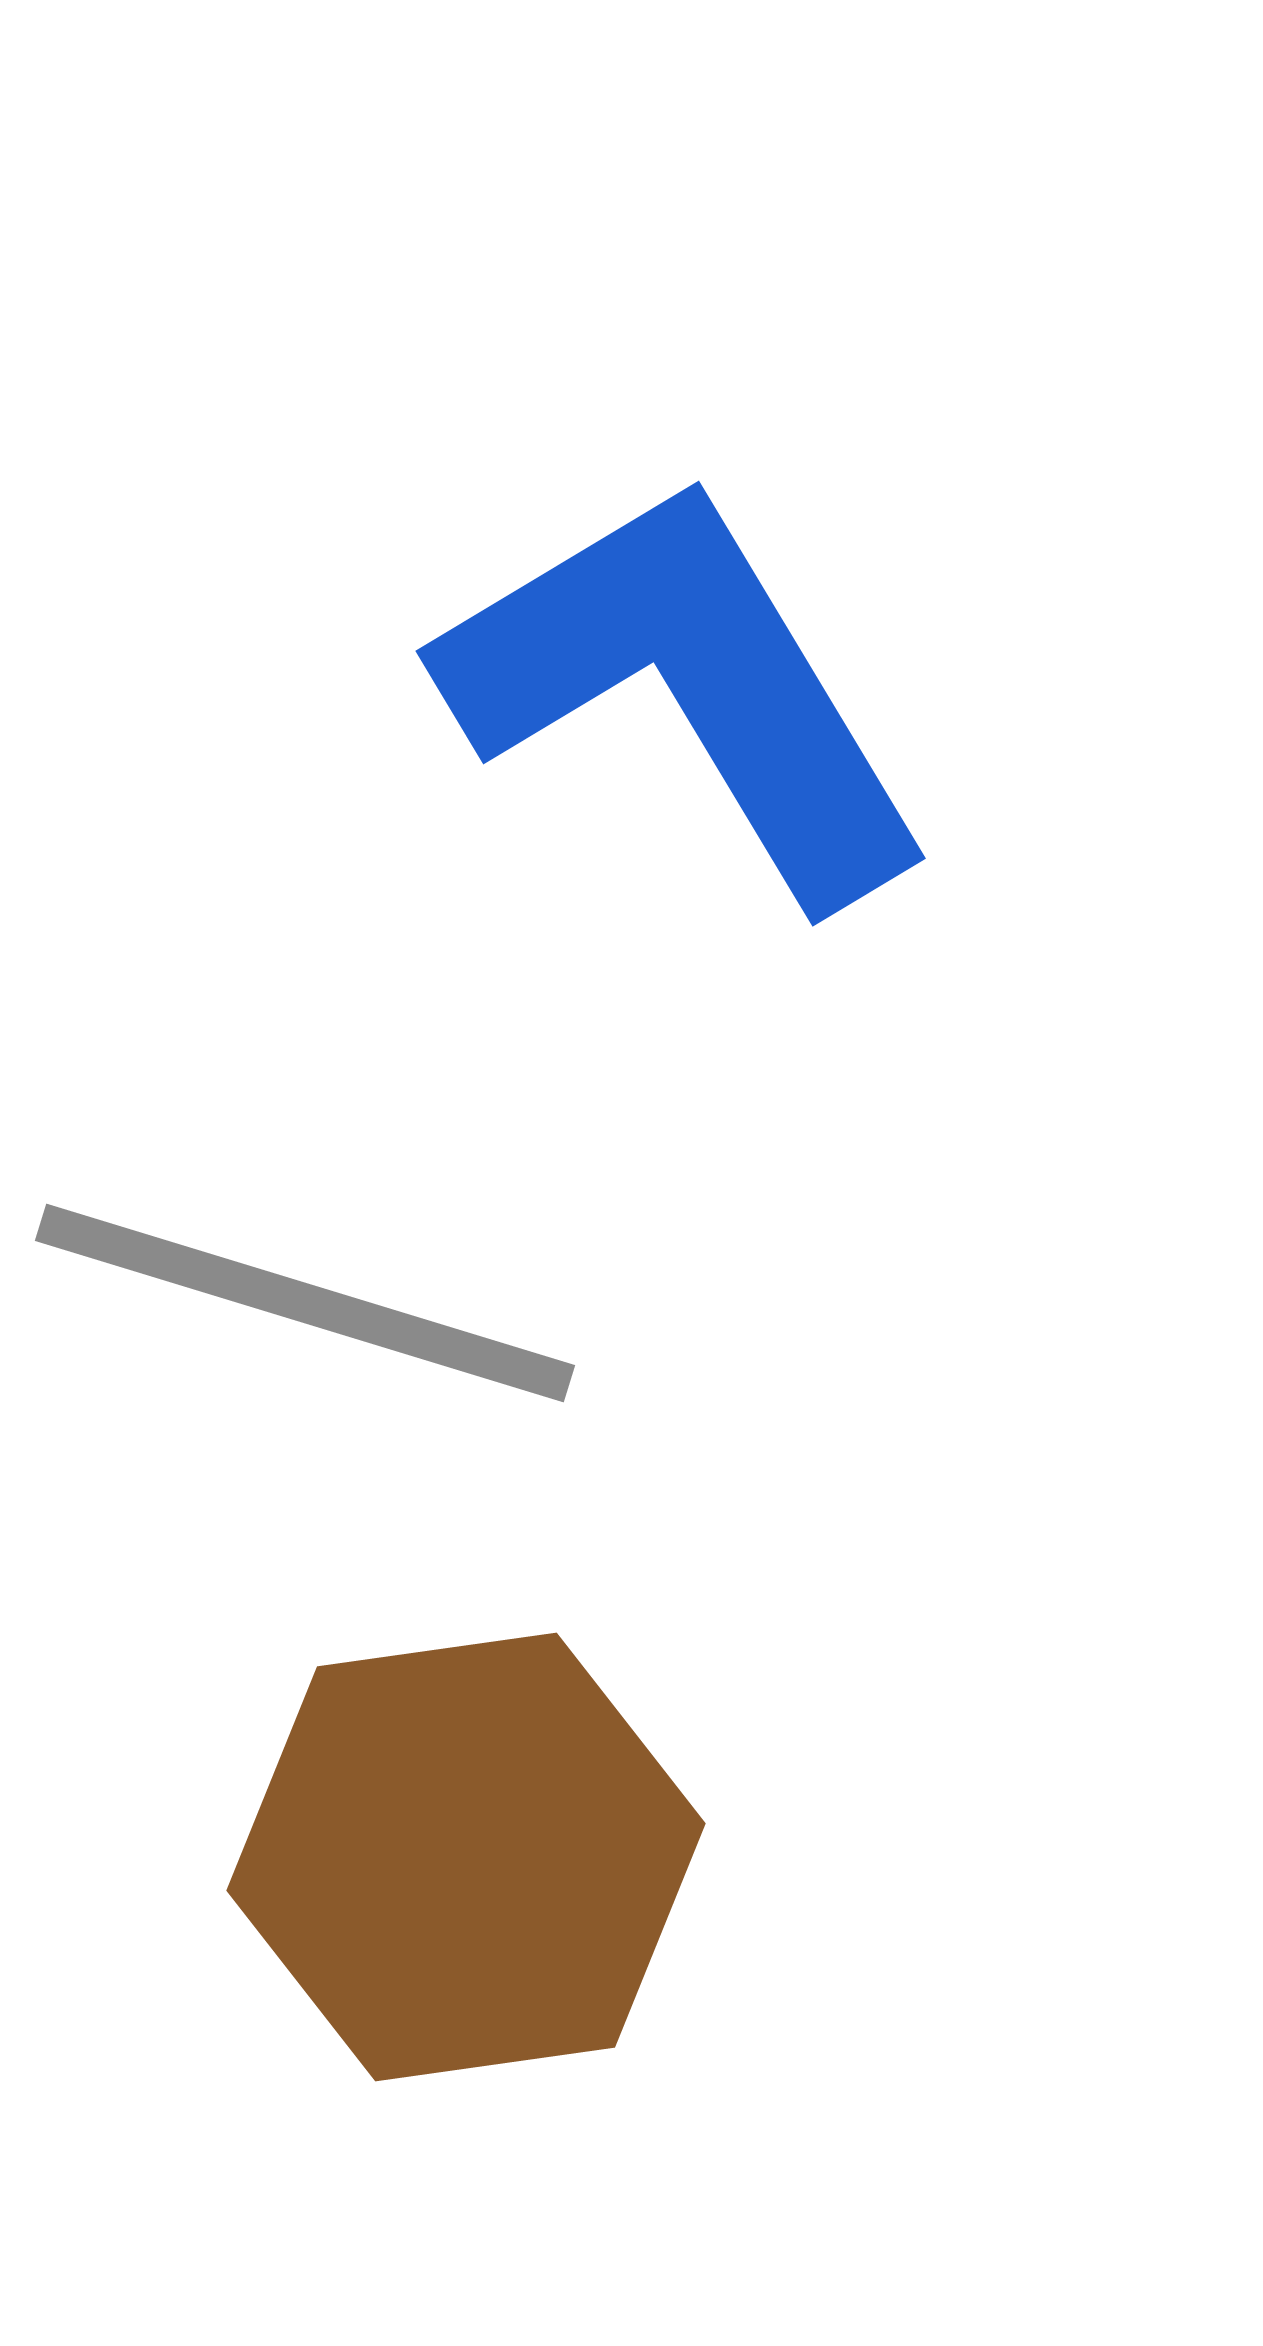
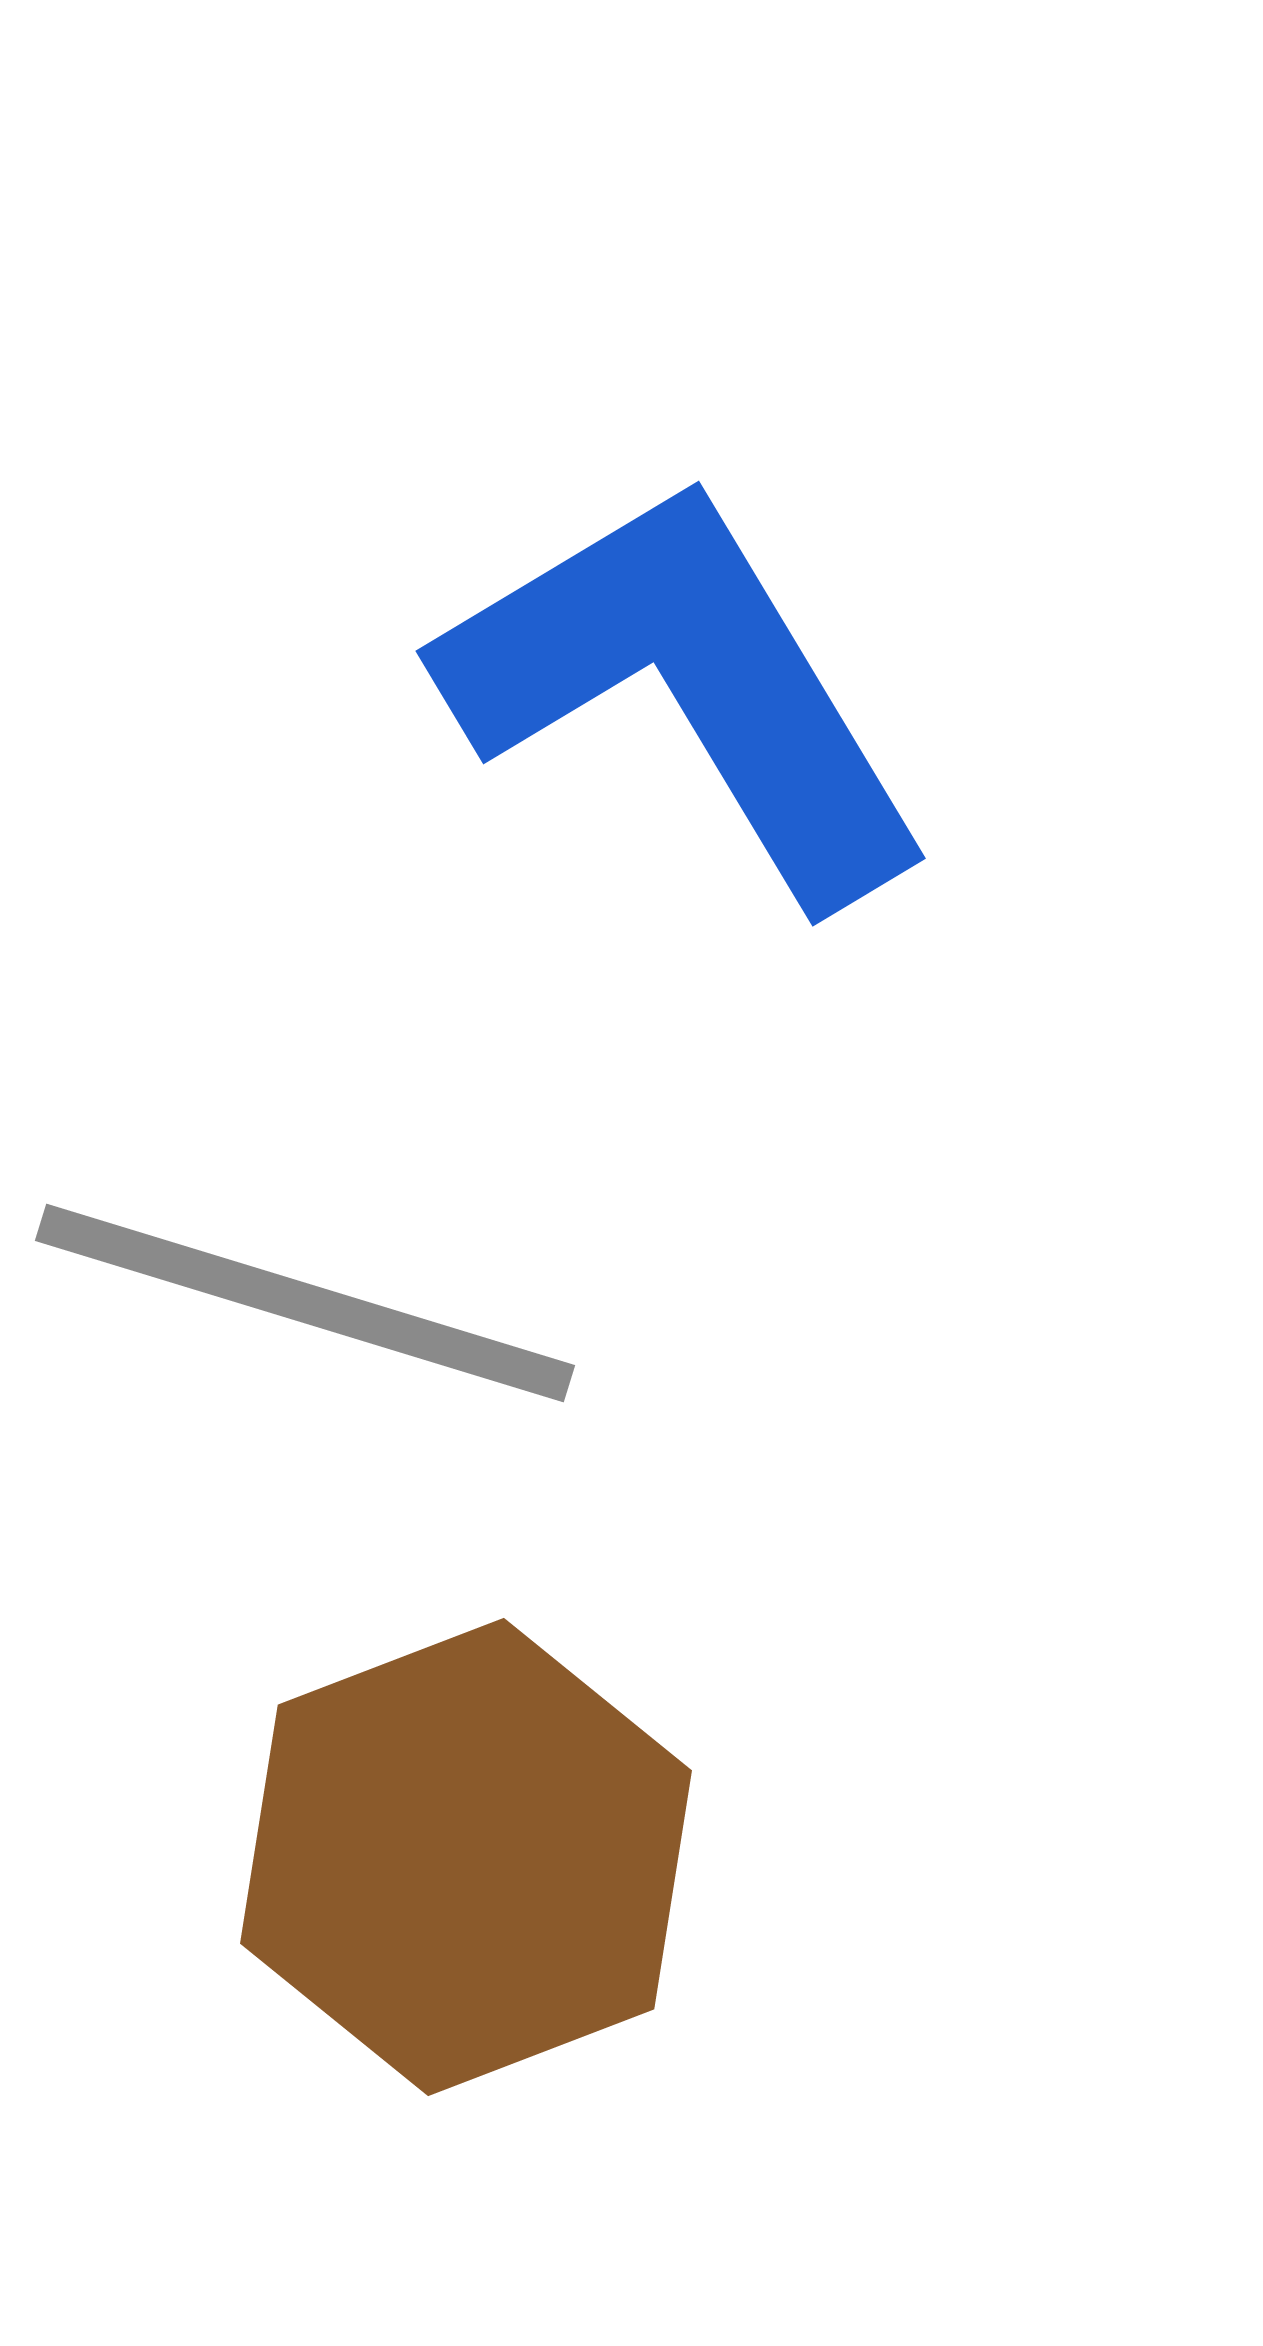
brown hexagon: rotated 13 degrees counterclockwise
